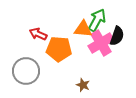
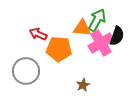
orange triangle: moved 1 px left, 1 px up
brown star: rotated 24 degrees clockwise
